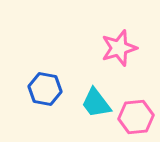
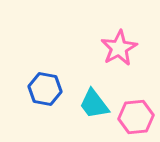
pink star: rotated 12 degrees counterclockwise
cyan trapezoid: moved 2 px left, 1 px down
